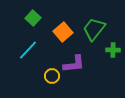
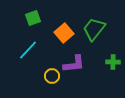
green square: rotated 28 degrees clockwise
orange square: moved 1 px right, 1 px down
green cross: moved 12 px down
